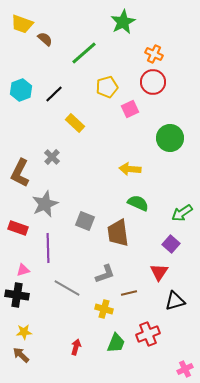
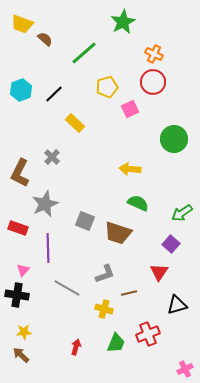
green circle: moved 4 px right, 1 px down
brown trapezoid: rotated 64 degrees counterclockwise
pink triangle: rotated 32 degrees counterclockwise
black triangle: moved 2 px right, 4 px down
